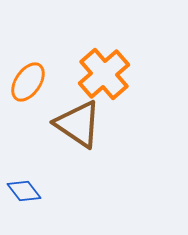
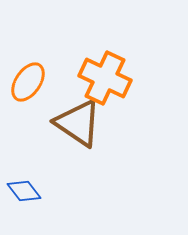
orange cross: moved 1 px right, 4 px down; rotated 24 degrees counterclockwise
brown triangle: moved 1 px up
